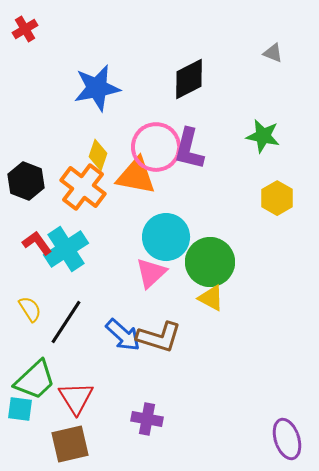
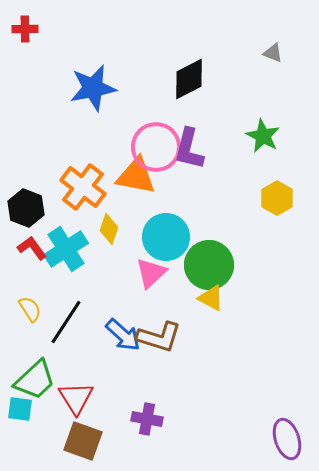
red cross: rotated 30 degrees clockwise
blue star: moved 4 px left
green star: rotated 16 degrees clockwise
yellow diamond: moved 11 px right, 74 px down
black hexagon: moved 27 px down
red L-shape: moved 5 px left, 5 px down
green circle: moved 1 px left, 3 px down
brown square: moved 13 px right, 3 px up; rotated 33 degrees clockwise
